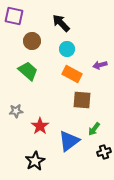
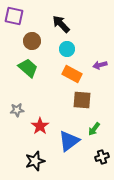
black arrow: moved 1 px down
green trapezoid: moved 3 px up
gray star: moved 1 px right, 1 px up
black cross: moved 2 px left, 5 px down
black star: rotated 12 degrees clockwise
